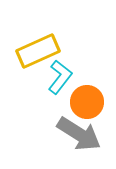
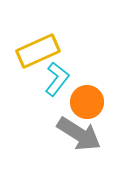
cyan L-shape: moved 3 px left, 2 px down
